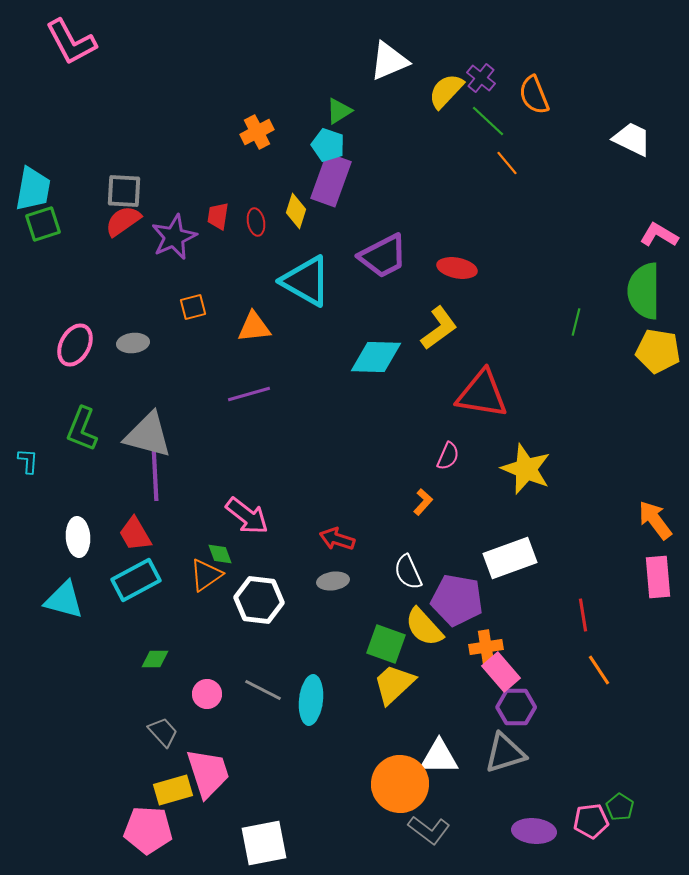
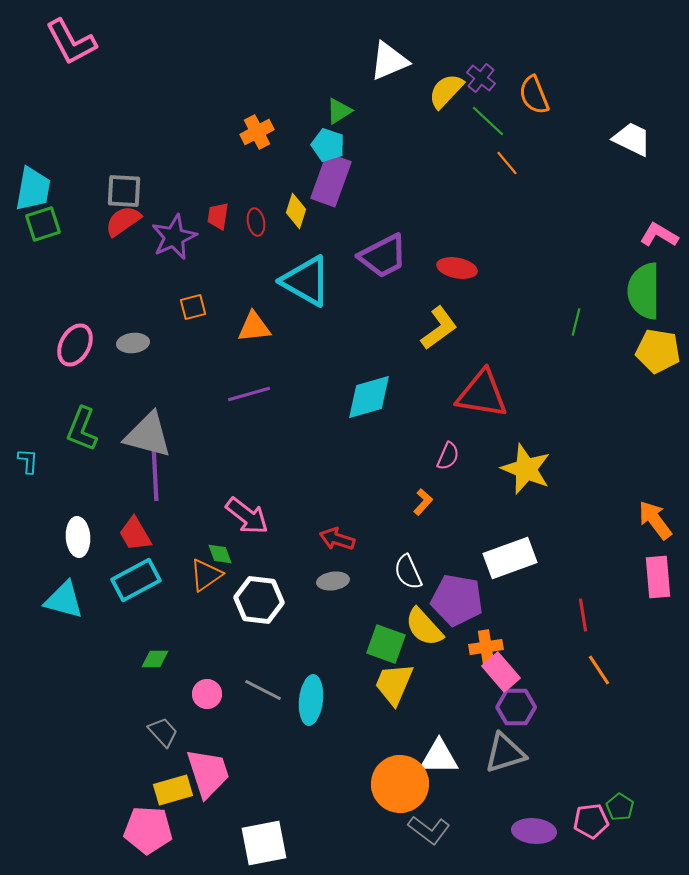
cyan diamond at (376, 357): moved 7 px left, 40 px down; rotated 18 degrees counterclockwise
yellow trapezoid at (394, 684): rotated 24 degrees counterclockwise
